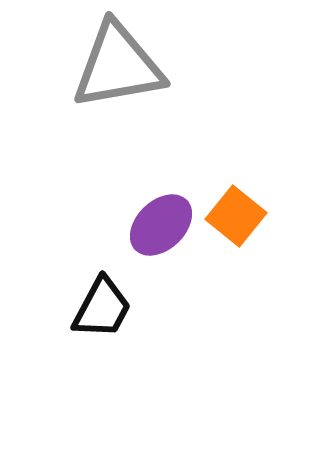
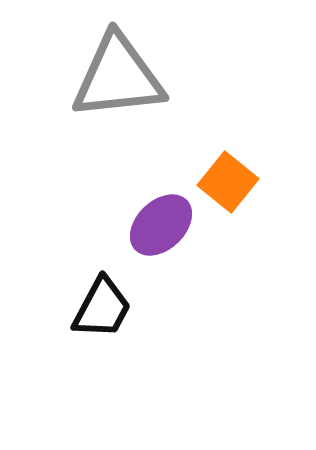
gray triangle: moved 11 px down; rotated 4 degrees clockwise
orange square: moved 8 px left, 34 px up
